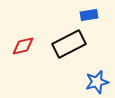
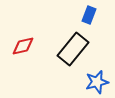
blue rectangle: rotated 60 degrees counterclockwise
black rectangle: moved 4 px right, 5 px down; rotated 24 degrees counterclockwise
